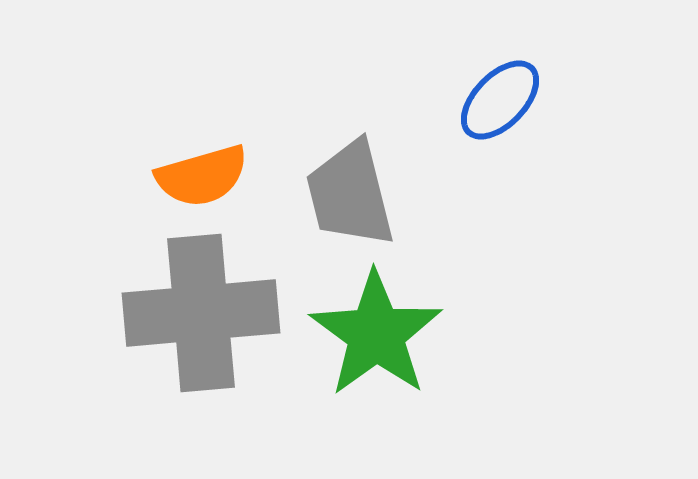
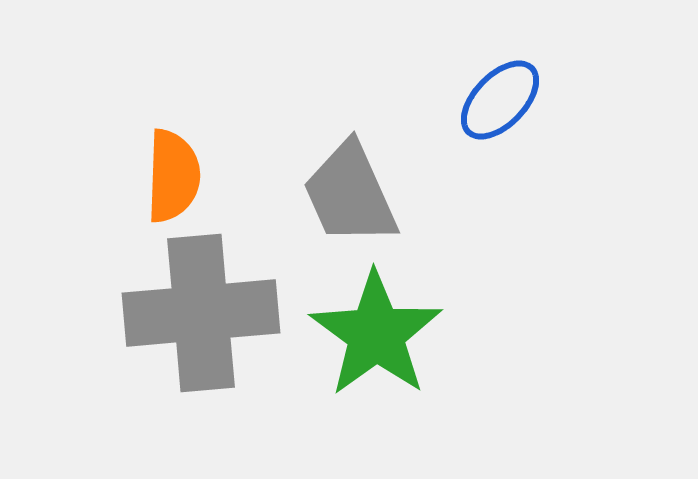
orange semicircle: moved 29 px left; rotated 72 degrees counterclockwise
gray trapezoid: rotated 10 degrees counterclockwise
